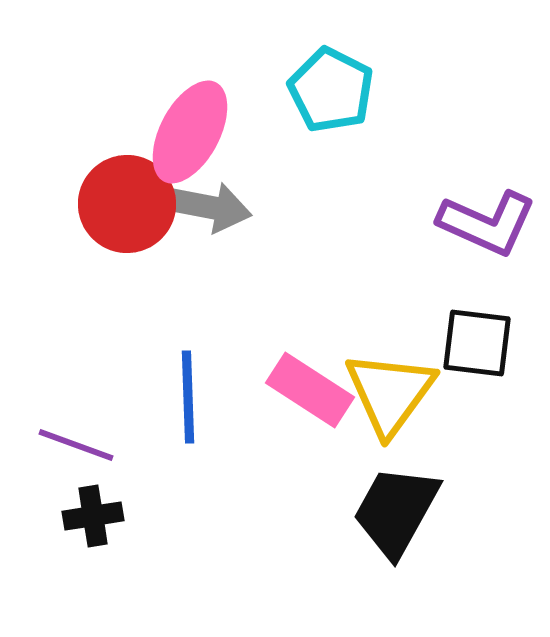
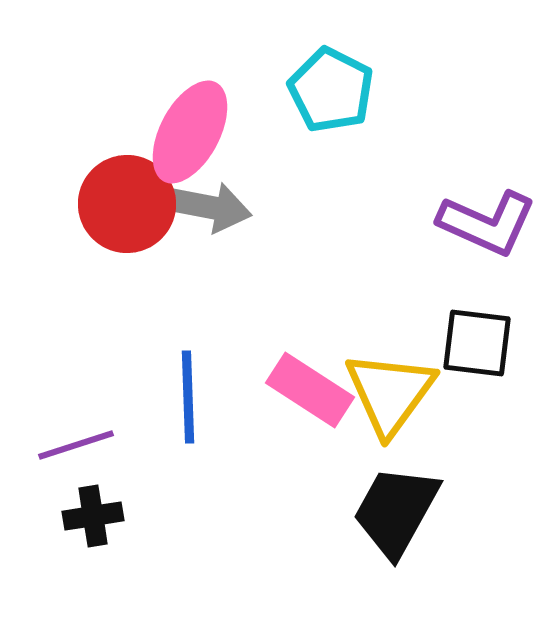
purple line: rotated 38 degrees counterclockwise
